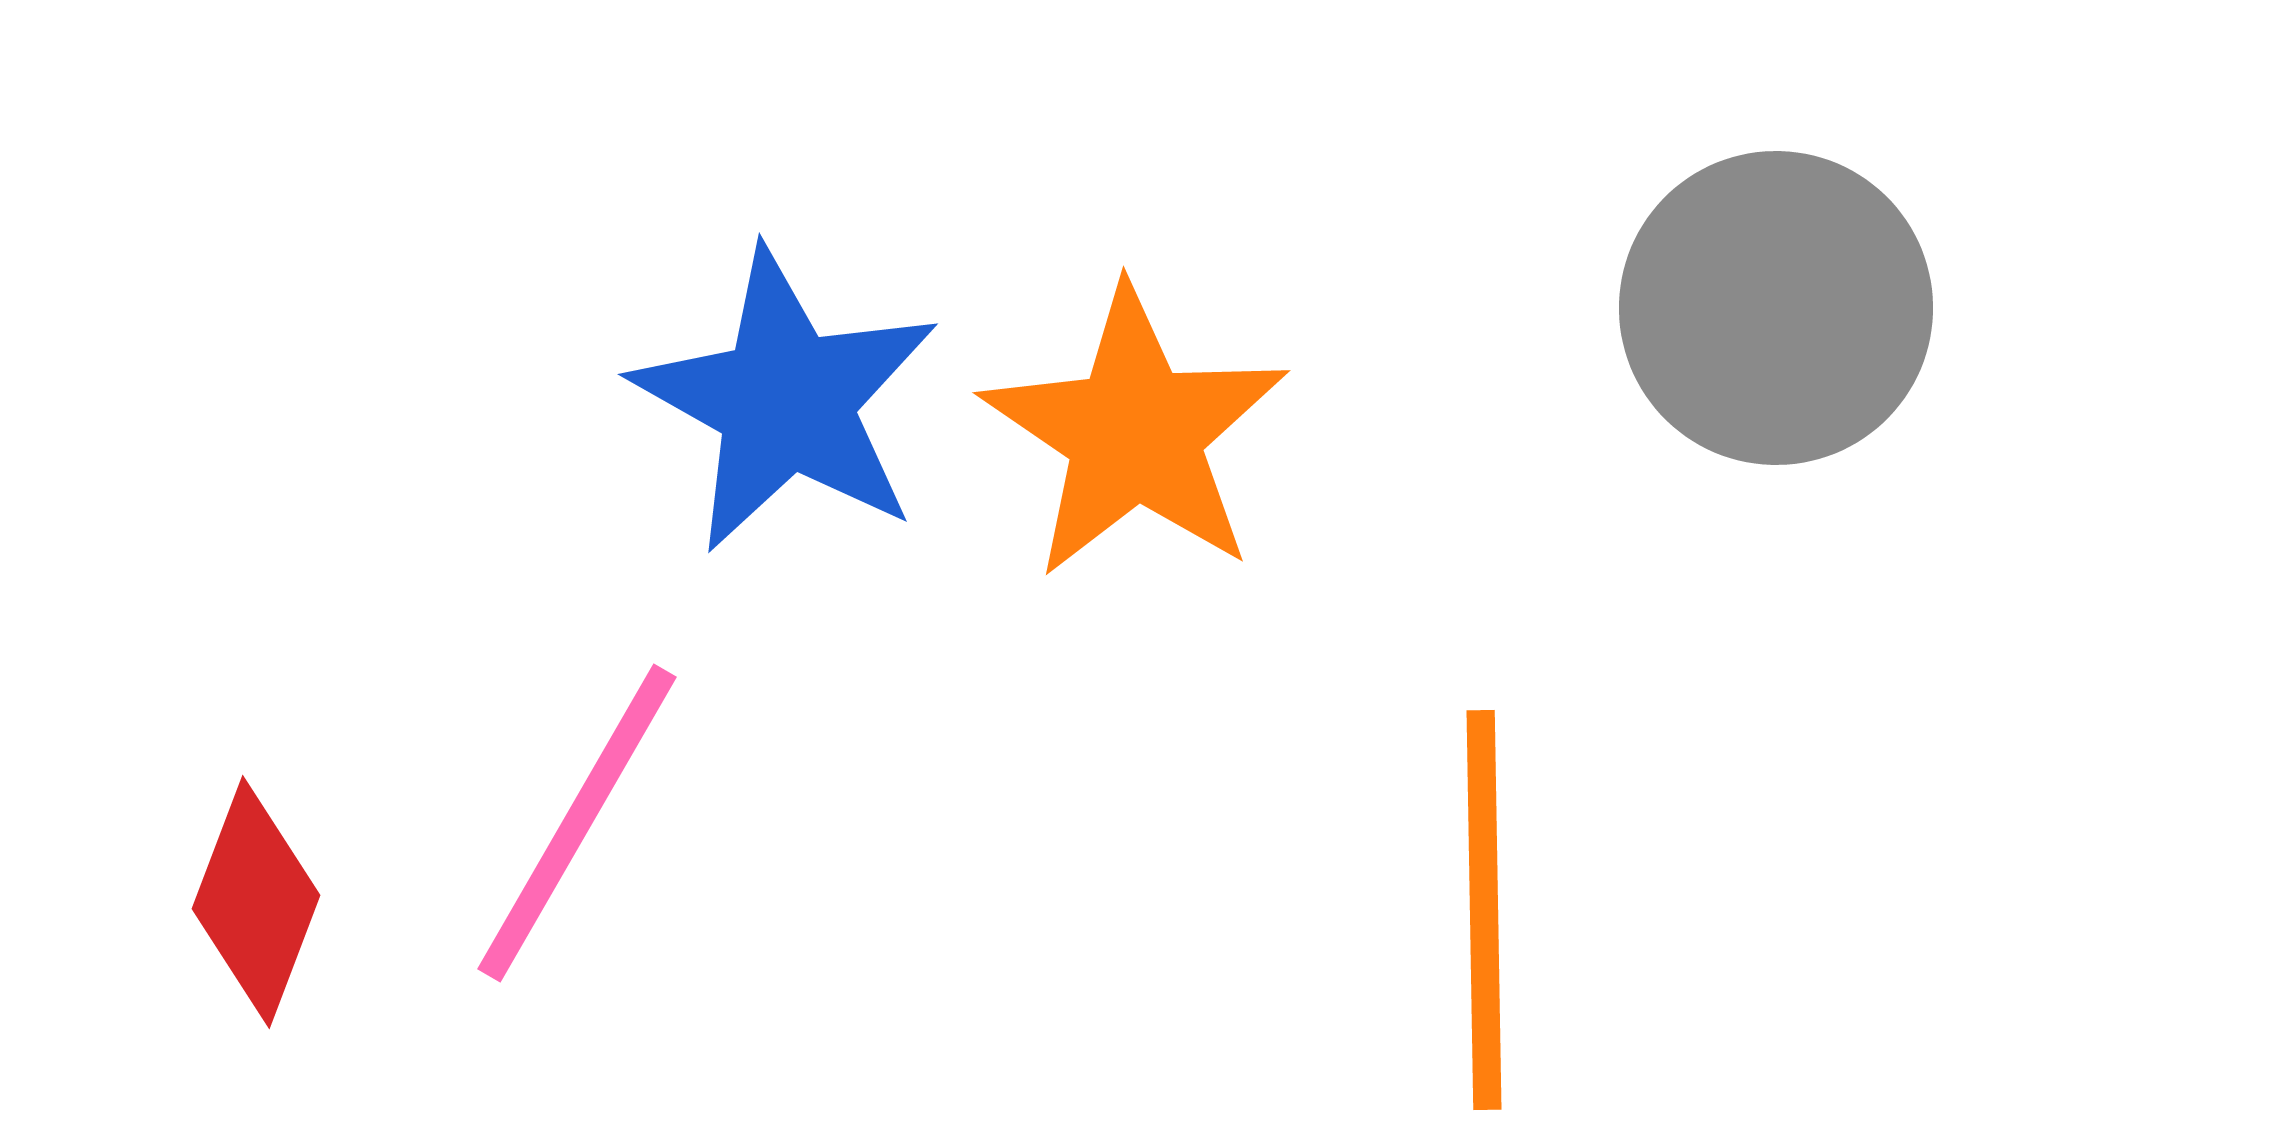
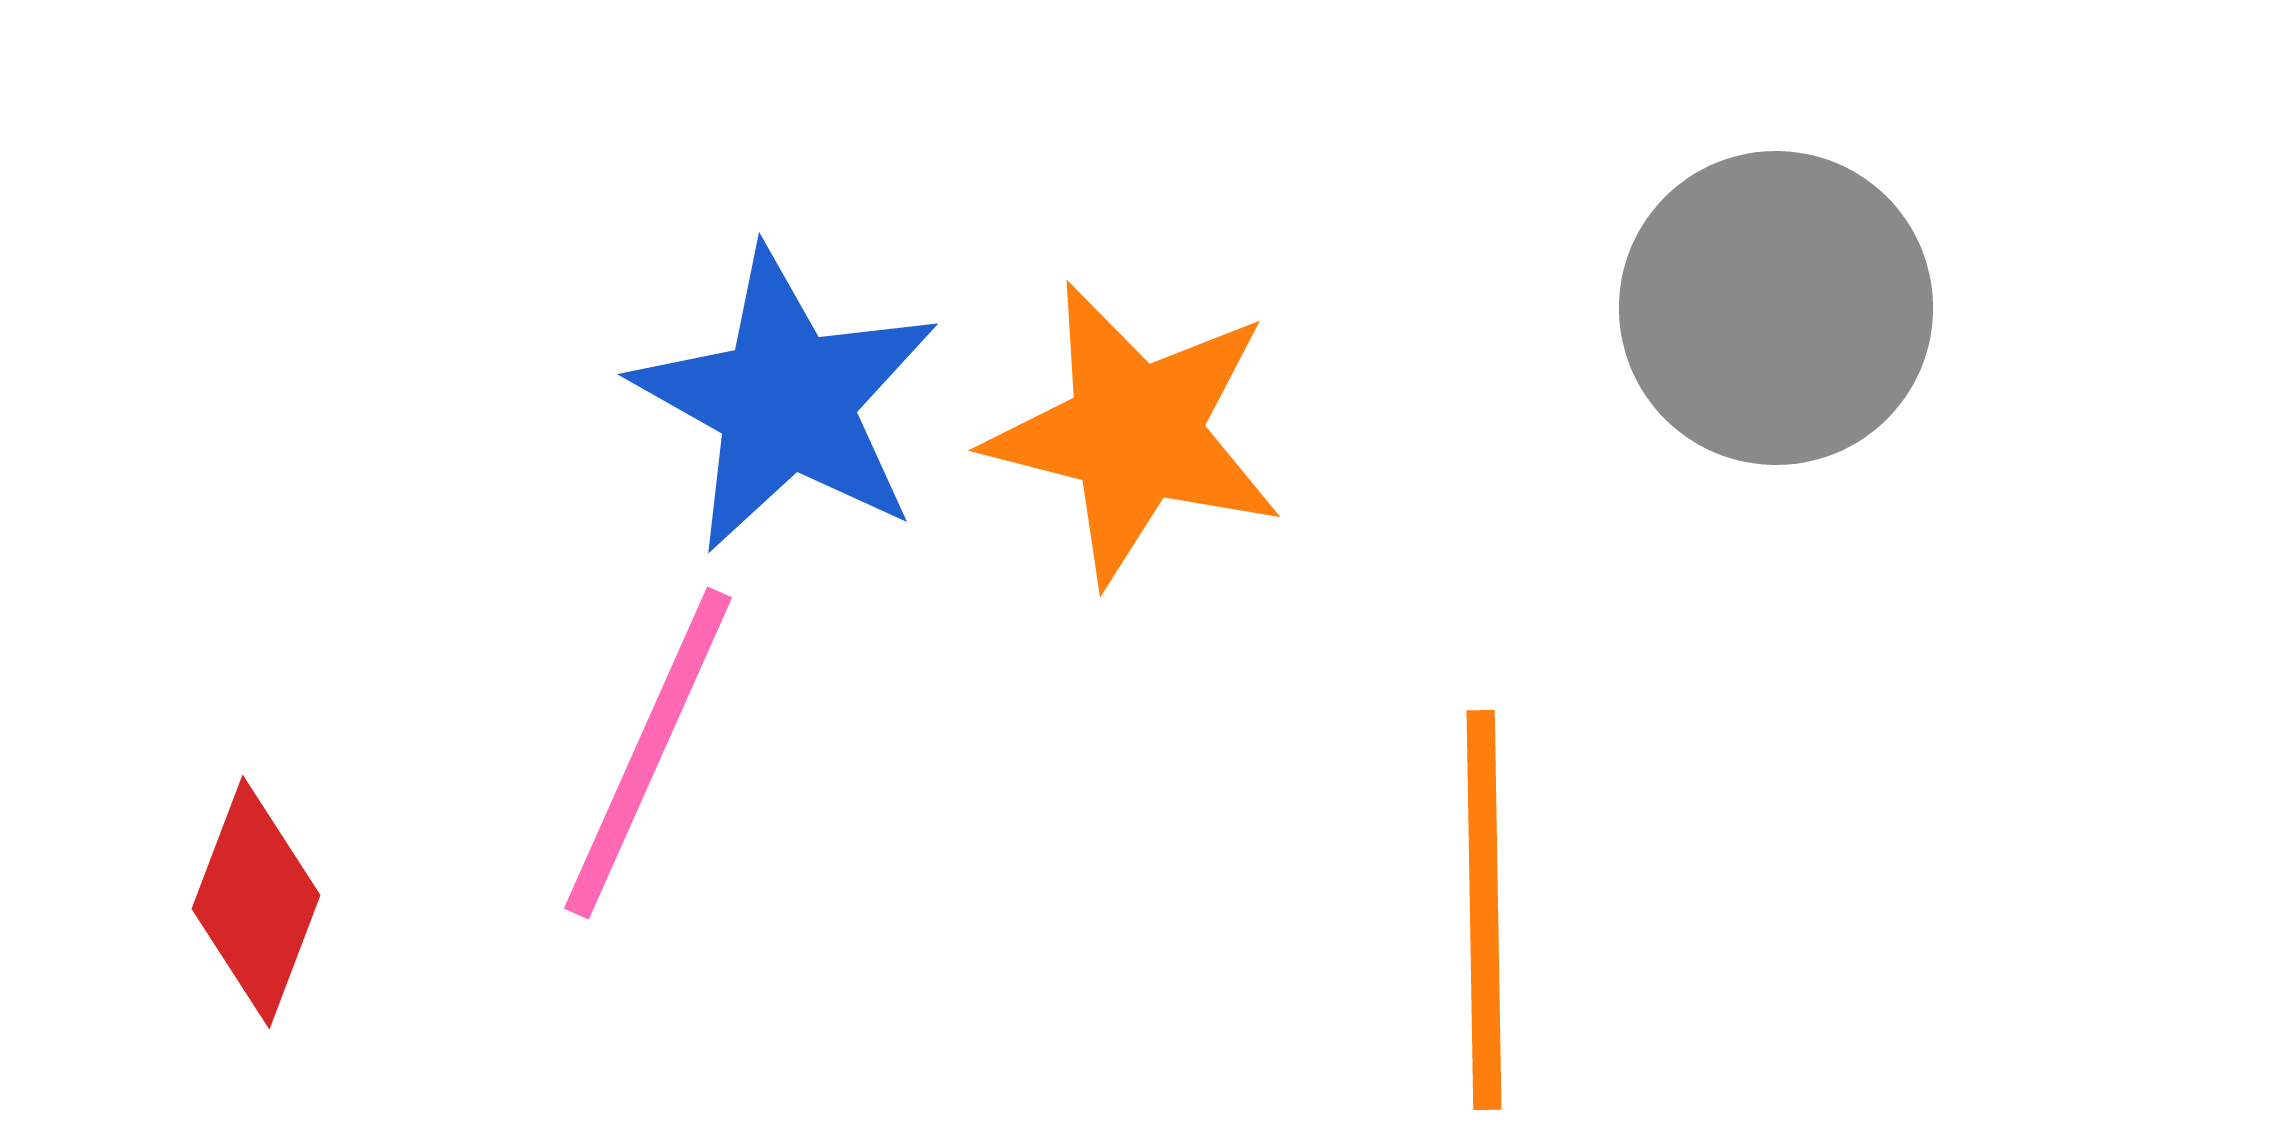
orange star: rotated 20 degrees counterclockwise
pink line: moved 71 px right, 70 px up; rotated 6 degrees counterclockwise
